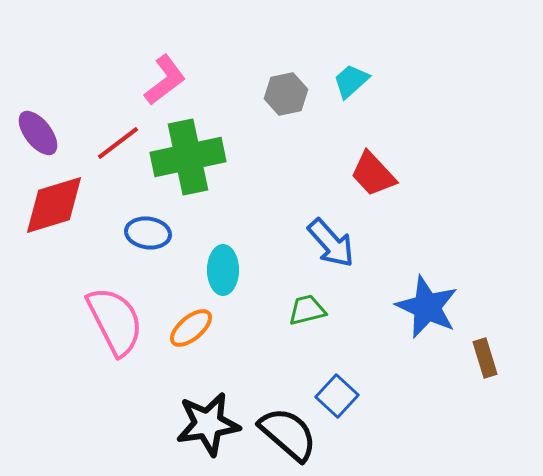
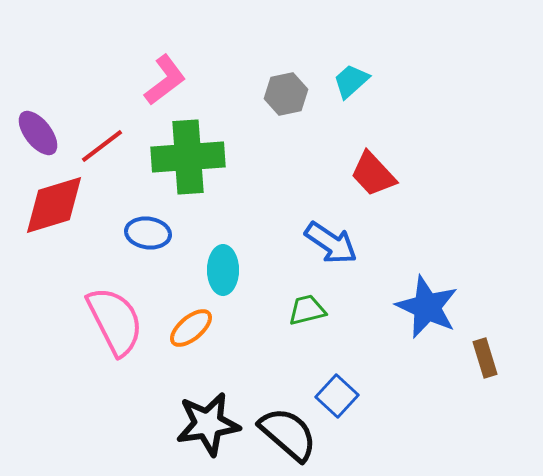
red line: moved 16 px left, 3 px down
green cross: rotated 8 degrees clockwise
blue arrow: rotated 14 degrees counterclockwise
